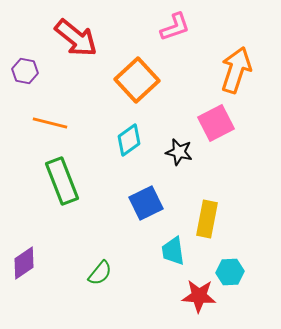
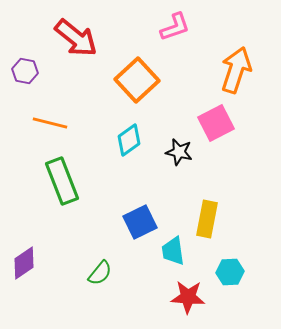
blue square: moved 6 px left, 19 px down
red star: moved 11 px left, 1 px down
